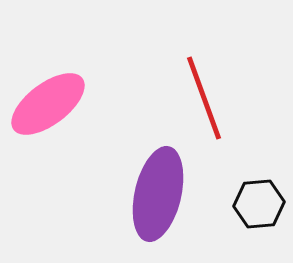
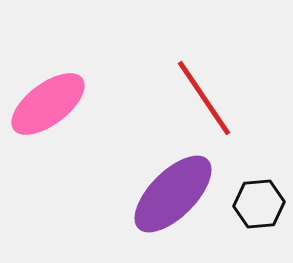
red line: rotated 14 degrees counterclockwise
purple ellipse: moved 15 px right; rotated 32 degrees clockwise
